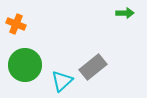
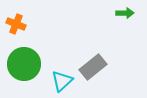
green circle: moved 1 px left, 1 px up
